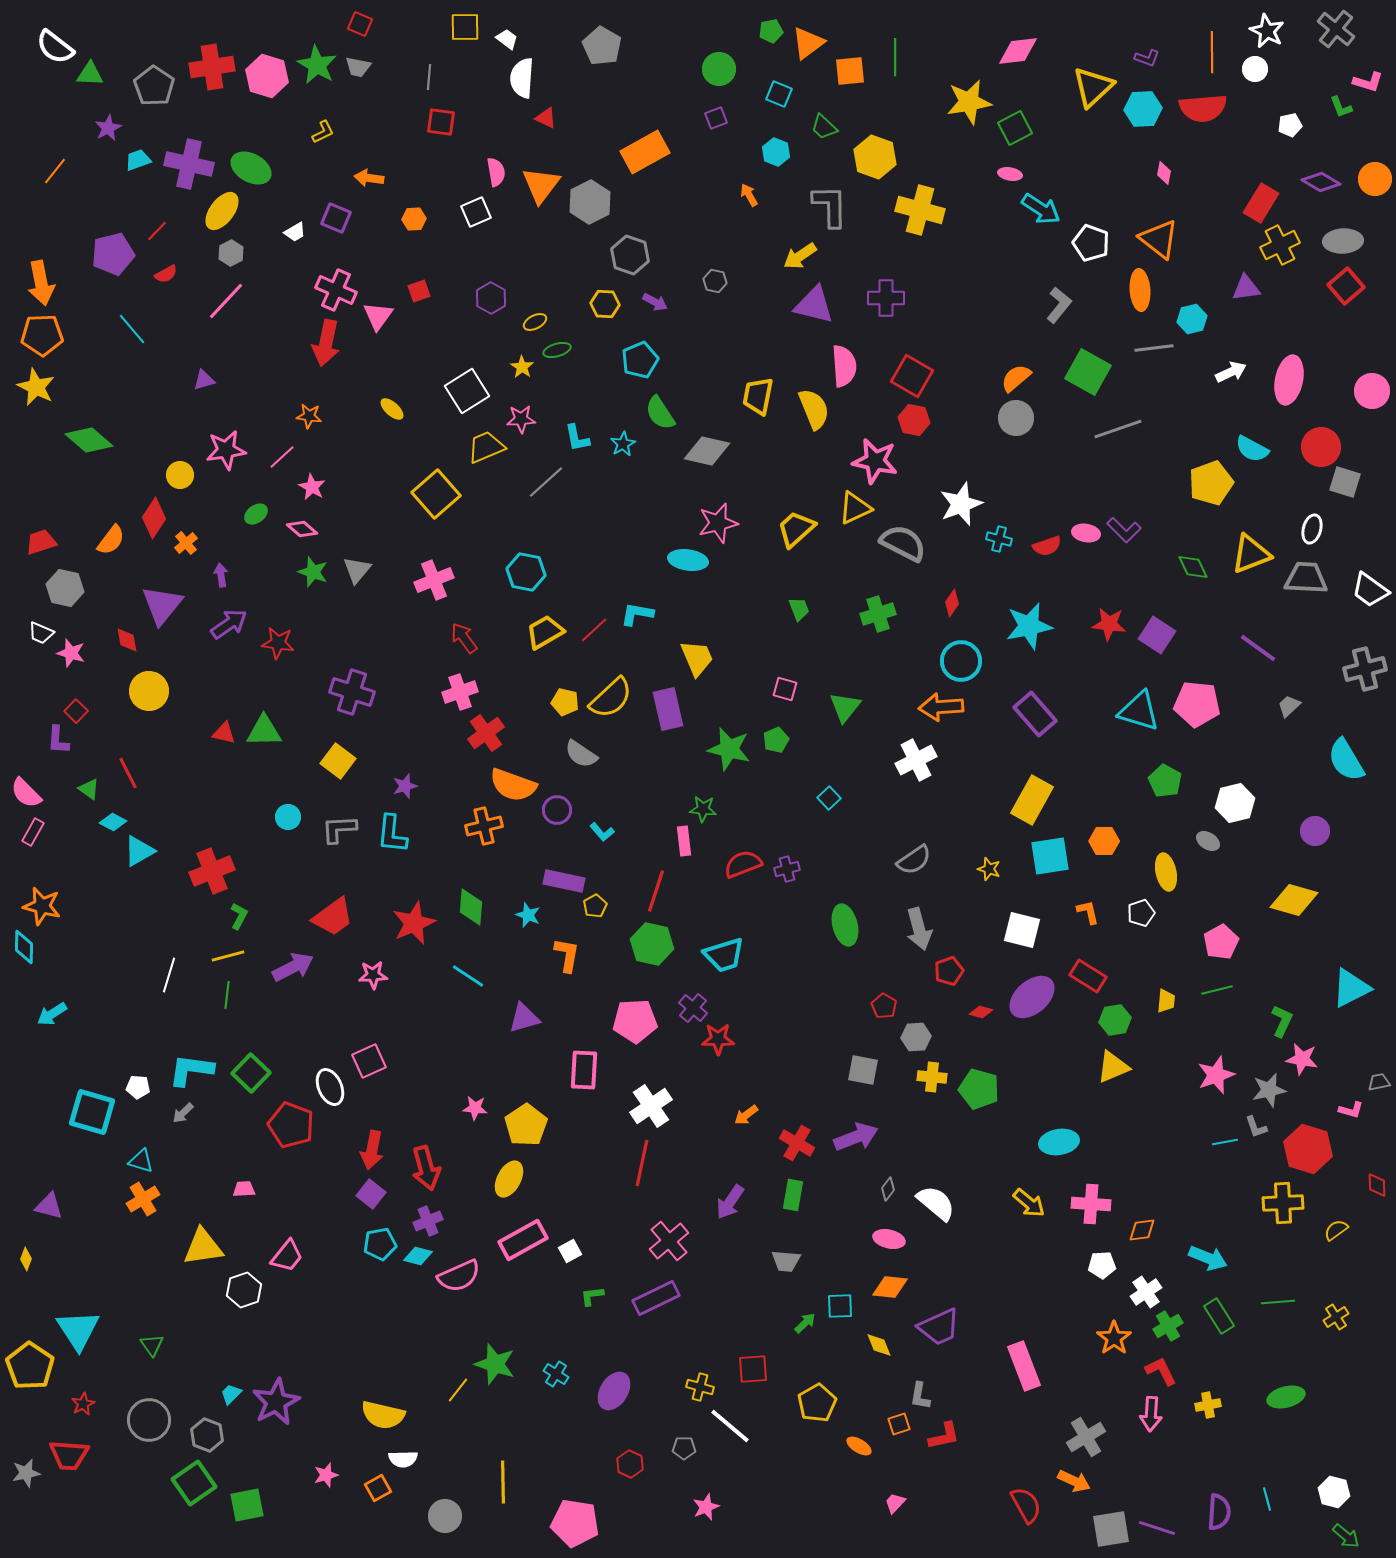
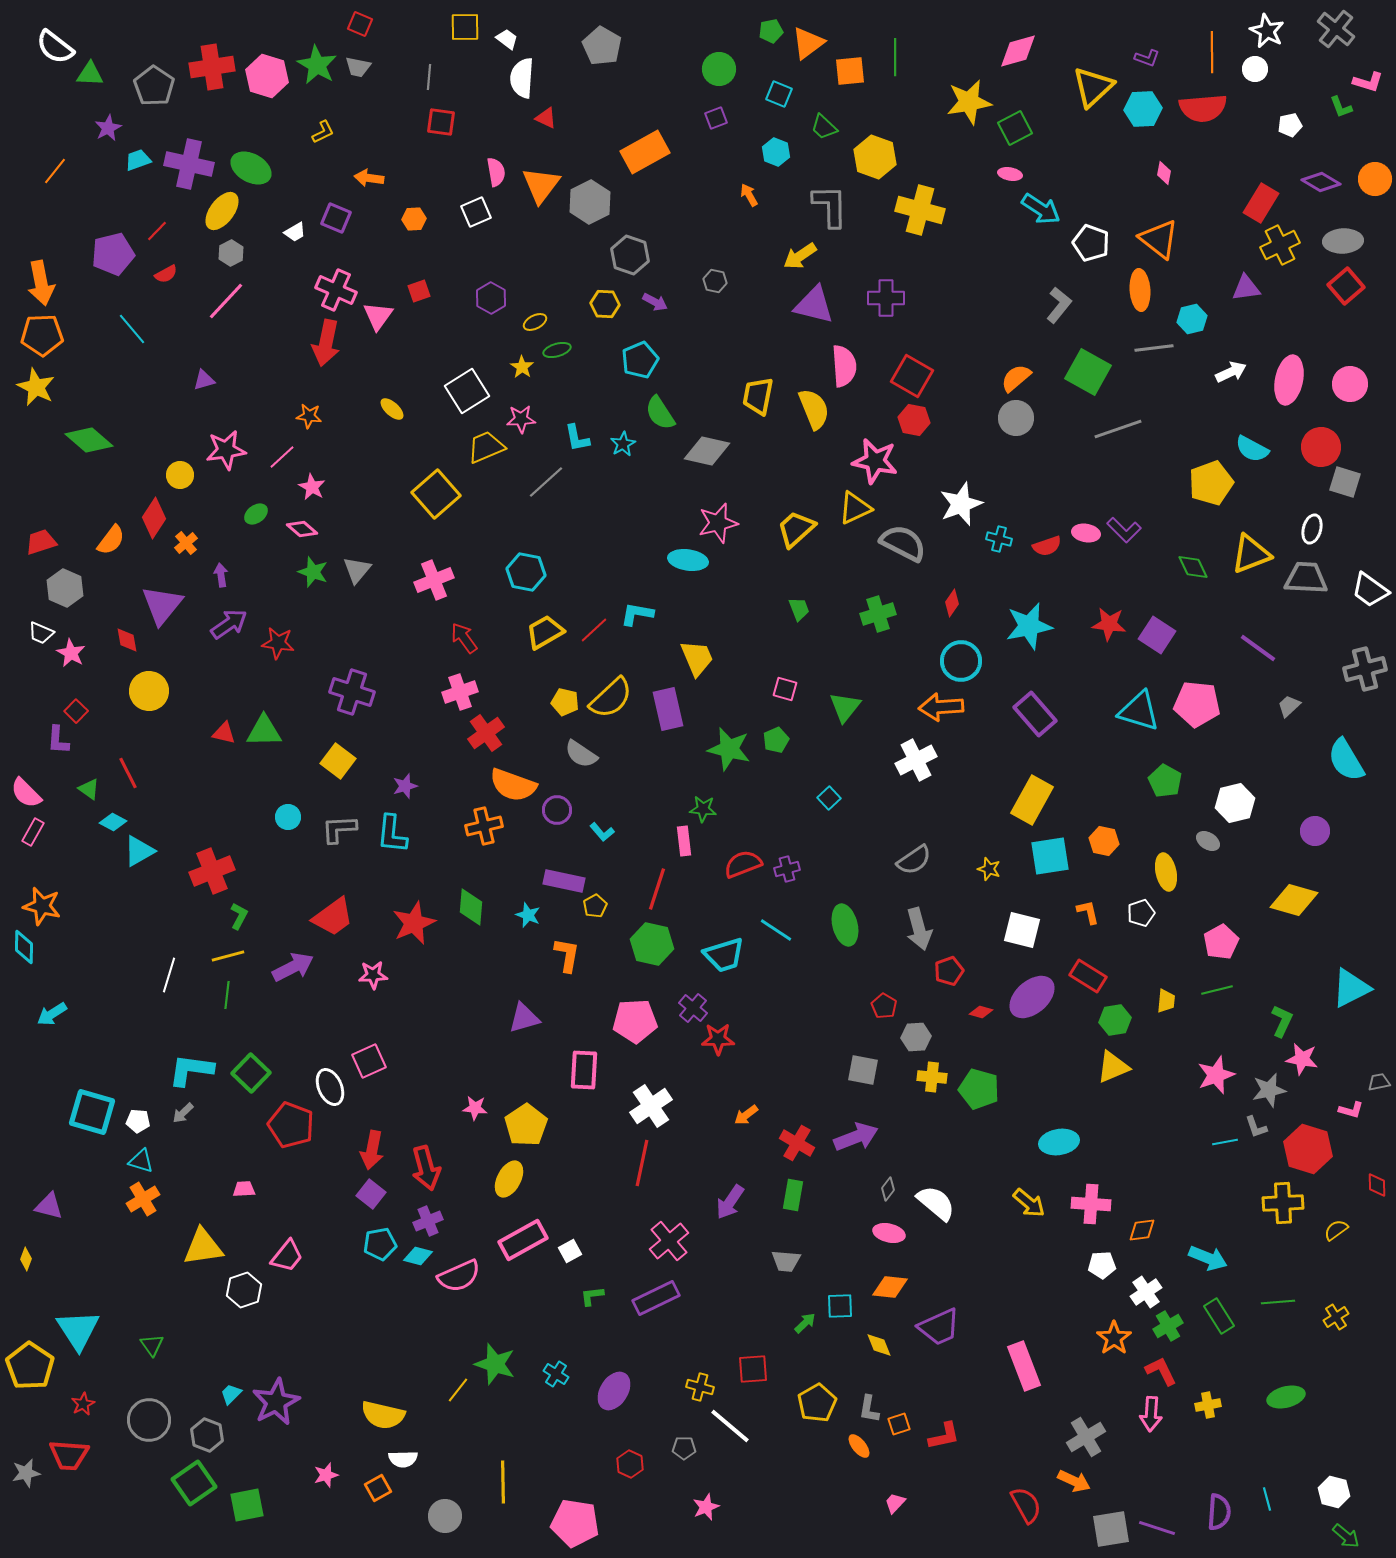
pink diamond at (1018, 51): rotated 9 degrees counterclockwise
pink circle at (1372, 391): moved 22 px left, 7 px up
gray hexagon at (65, 588): rotated 12 degrees clockwise
pink star at (71, 653): rotated 12 degrees clockwise
orange hexagon at (1104, 841): rotated 12 degrees clockwise
red line at (656, 891): moved 1 px right, 2 px up
cyan line at (468, 976): moved 308 px right, 46 px up
white pentagon at (138, 1087): moved 34 px down
pink ellipse at (889, 1239): moved 6 px up
gray L-shape at (920, 1396): moved 51 px left, 13 px down
orange ellipse at (859, 1446): rotated 20 degrees clockwise
